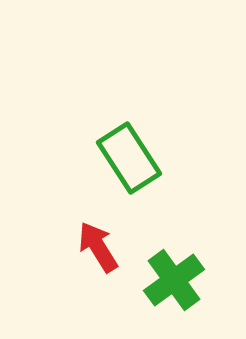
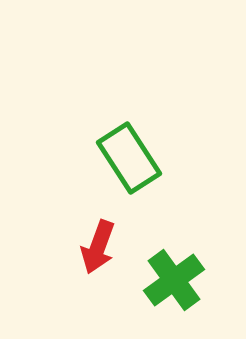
red arrow: rotated 128 degrees counterclockwise
